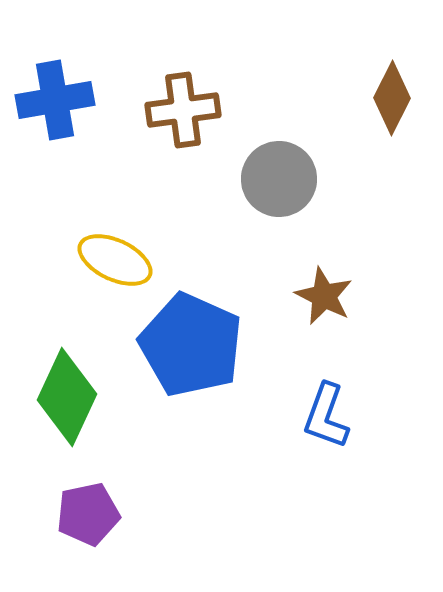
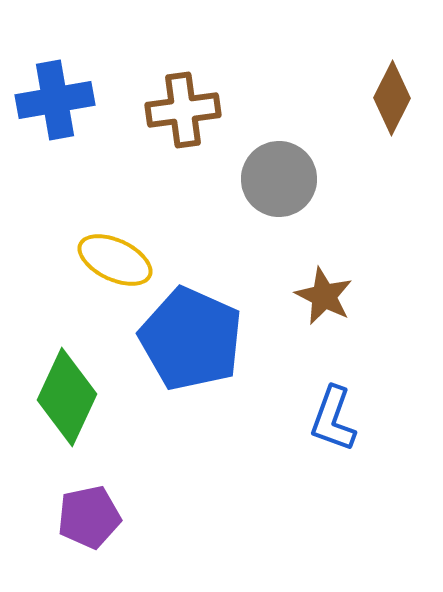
blue pentagon: moved 6 px up
blue L-shape: moved 7 px right, 3 px down
purple pentagon: moved 1 px right, 3 px down
